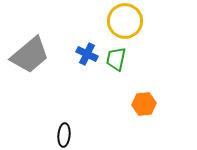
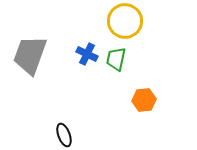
gray trapezoid: rotated 150 degrees clockwise
orange hexagon: moved 4 px up
black ellipse: rotated 25 degrees counterclockwise
